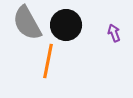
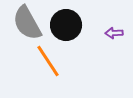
purple arrow: rotated 72 degrees counterclockwise
orange line: rotated 44 degrees counterclockwise
